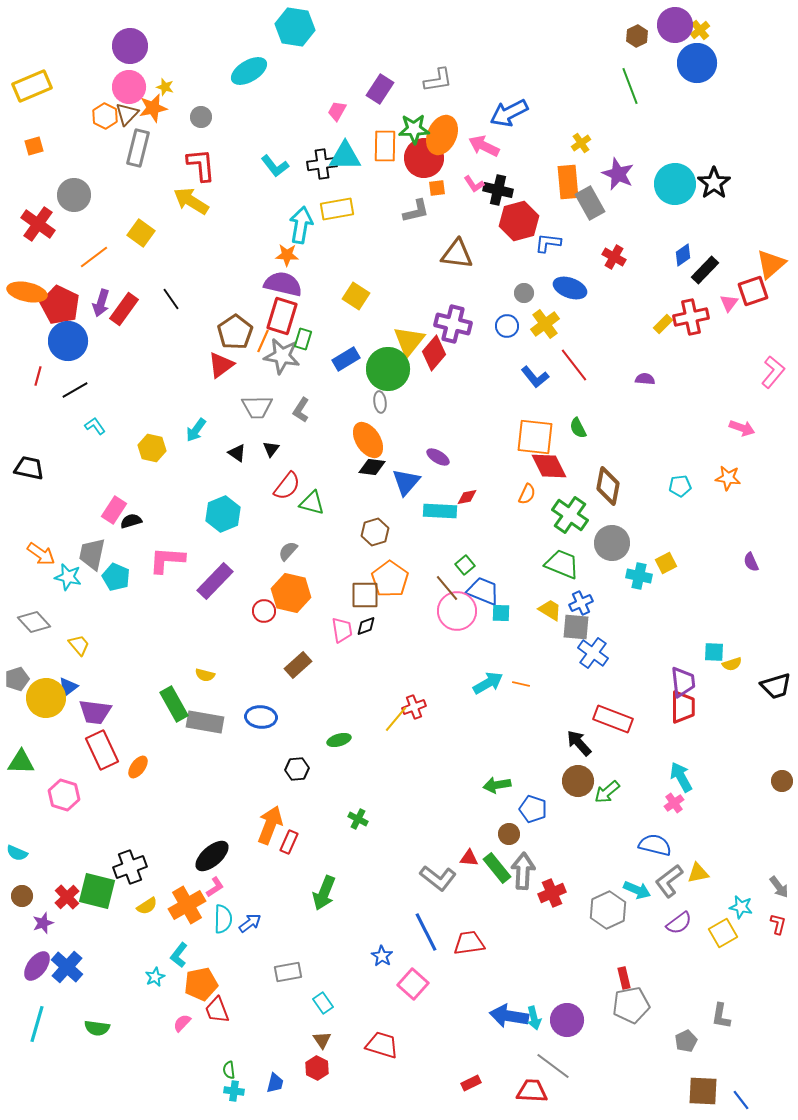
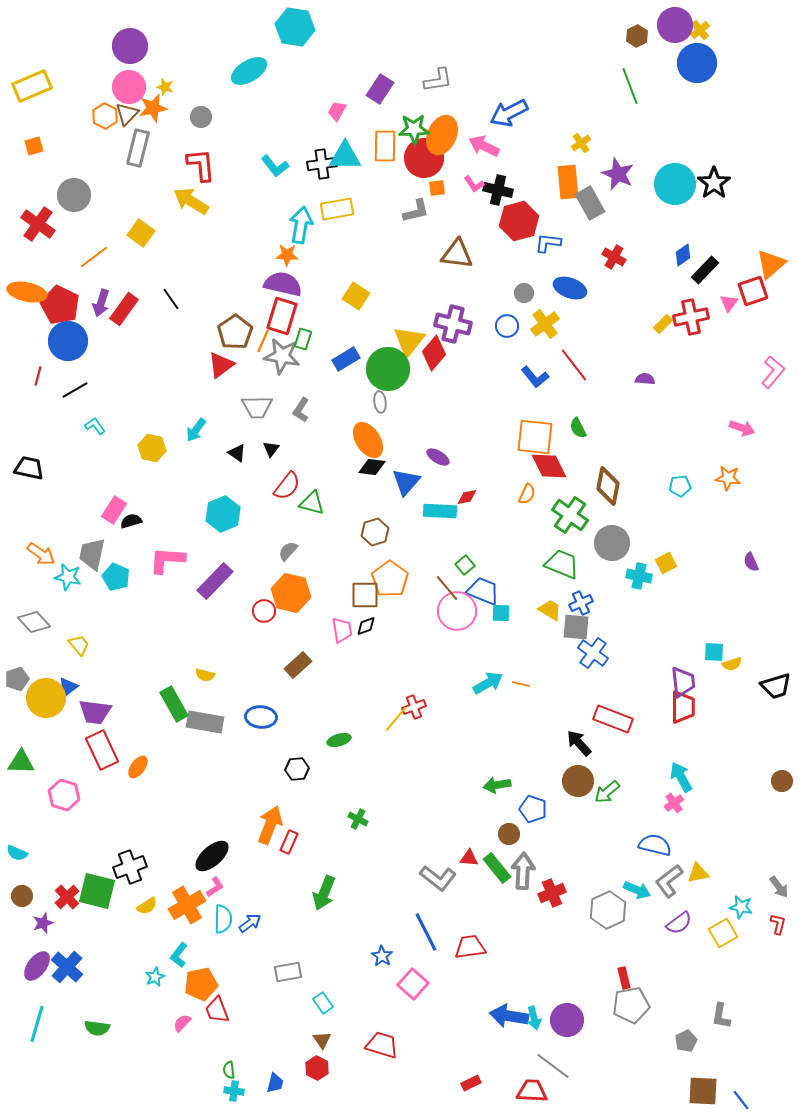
red trapezoid at (469, 943): moved 1 px right, 4 px down
